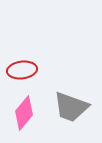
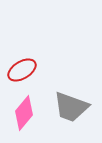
red ellipse: rotated 24 degrees counterclockwise
